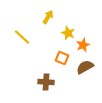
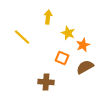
yellow arrow: rotated 24 degrees counterclockwise
